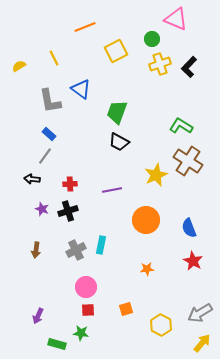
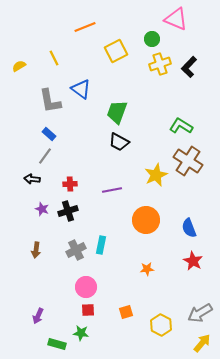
orange square: moved 3 px down
